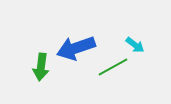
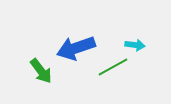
cyan arrow: rotated 30 degrees counterclockwise
green arrow: moved 4 px down; rotated 44 degrees counterclockwise
